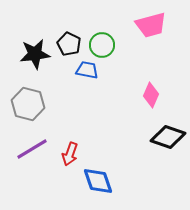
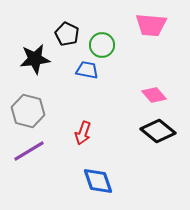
pink trapezoid: rotated 20 degrees clockwise
black pentagon: moved 2 px left, 10 px up
black star: moved 5 px down
pink diamond: moved 3 px right; rotated 65 degrees counterclockwise
gray hexagon: moved 7 px down
black diamond: moved 10 px left, 6 px up; rotated 20 degrees clockwise
purple line: moved 3 px left, 2 px down
red arrow: moved 13 px right, 21 px up
